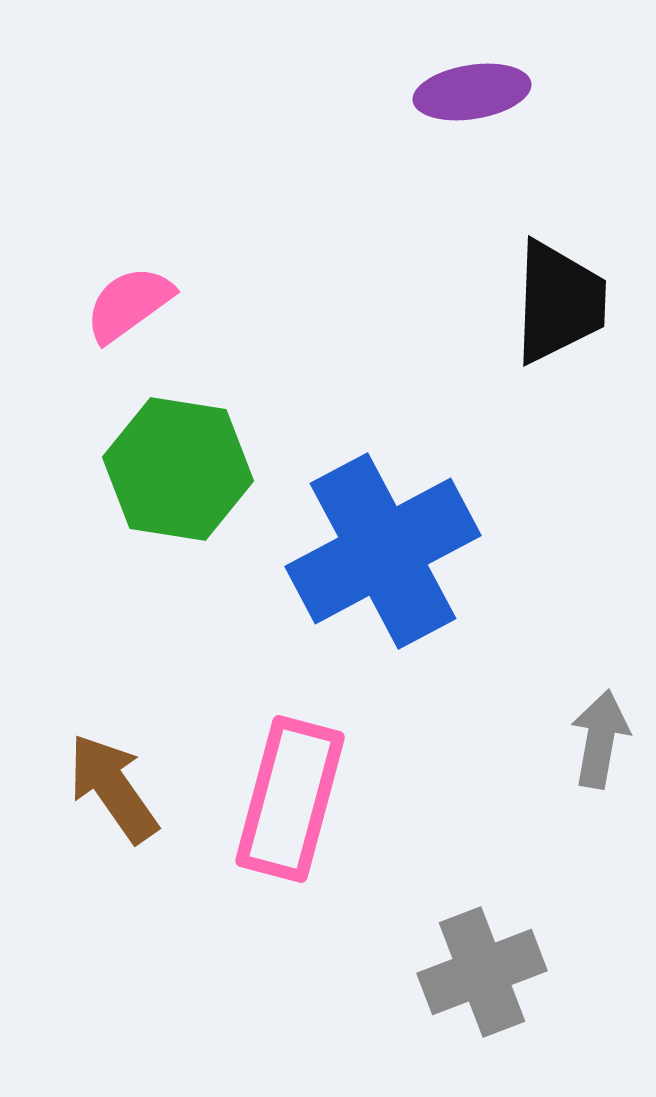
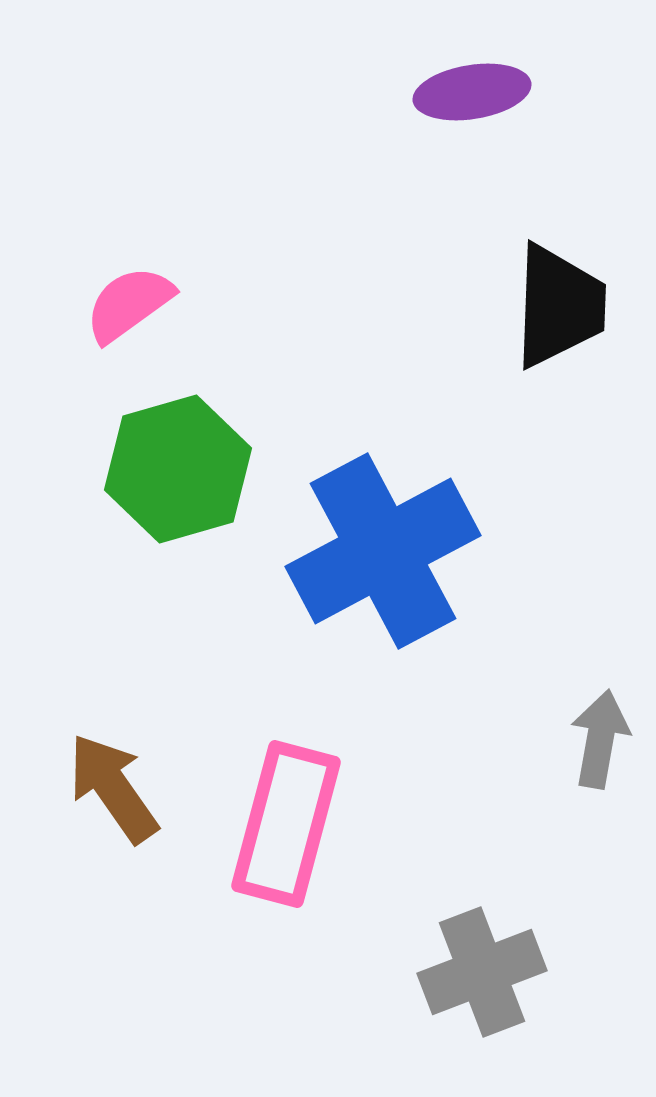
black trapezoid: moved 4 px down
green hexagon: rotated 25 degrees counterclockwise
pink rectangle: moved 4 px left, 25 px down
